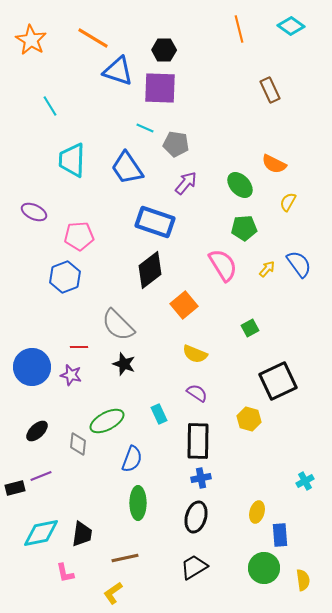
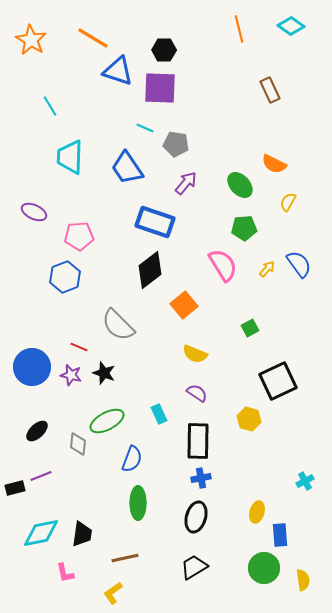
cyan trapezoid at (72, 160): moved 2 px left, 3 px up
red line at (79, 347): rotated 24 degrees clockwise
black star at (124, 364): moved 20 px left, 9 px down
